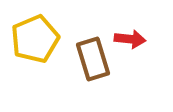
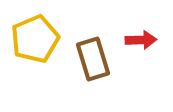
red arrow: moved 11 px right, 1 px down; rotated 8 degrees counterclockwise
